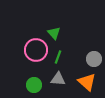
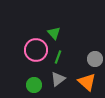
gray circle: moved 1 px right
gray triangle: rotated 42 degrees counterclockwise
